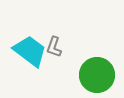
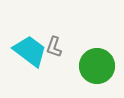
green circle: moved 9 px up
